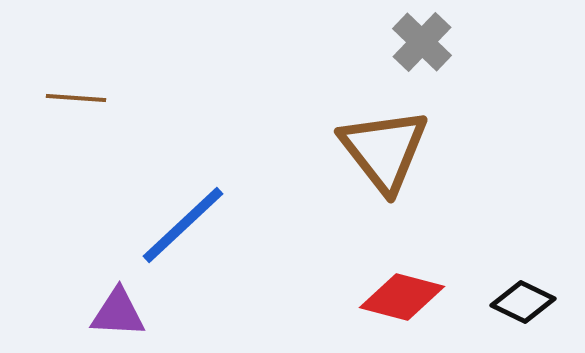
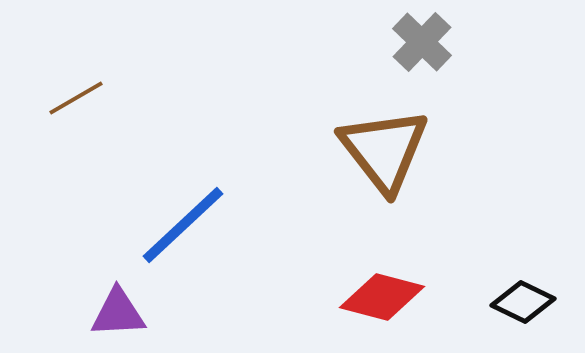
brown line: rotated 34 degrees counterclockwise
red diamond: moved 20 px left
purple triangle: rotated 6 degrees counterclockwise
